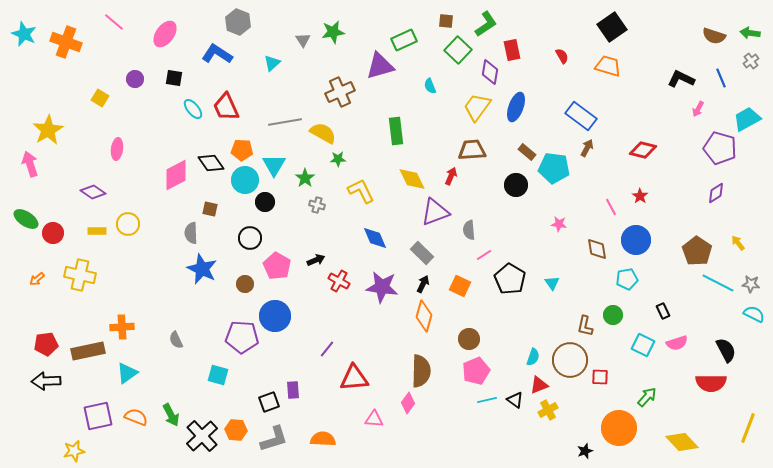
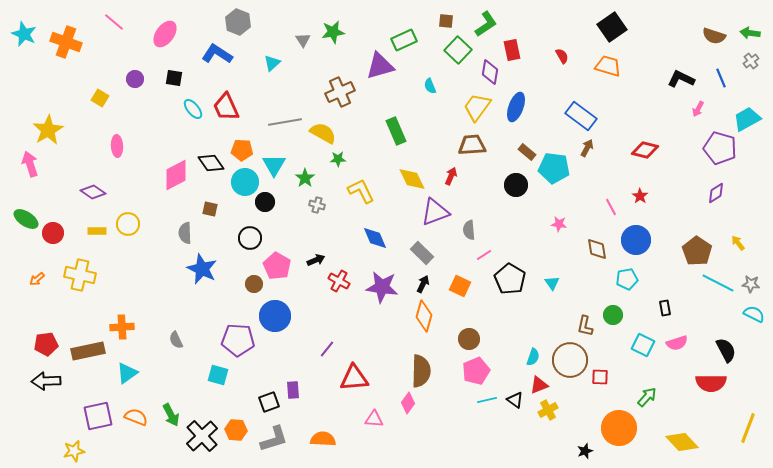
green rectangle at (396, 131): rotated 16 degrees counterclockwise
pink ellipse at (117, 149): moved 3 px up; rotated 10 degrees counterclockwise
brown trapezoid at (472, 150): moved 5 px up
red diamond at (643, 150): moved 2 px right
cyan circle at (245, 180): moved 2 px down
gray semicircle at (191, 233): moved 6 px left
brown circle at (245, 284): moved 9 px right
black rectangle at (663, 311): moved 2 px right, 3 px up; rotated 14 degrees clockwise
purple pentagon at (242, 337): moved 4 px left, 3 px down
